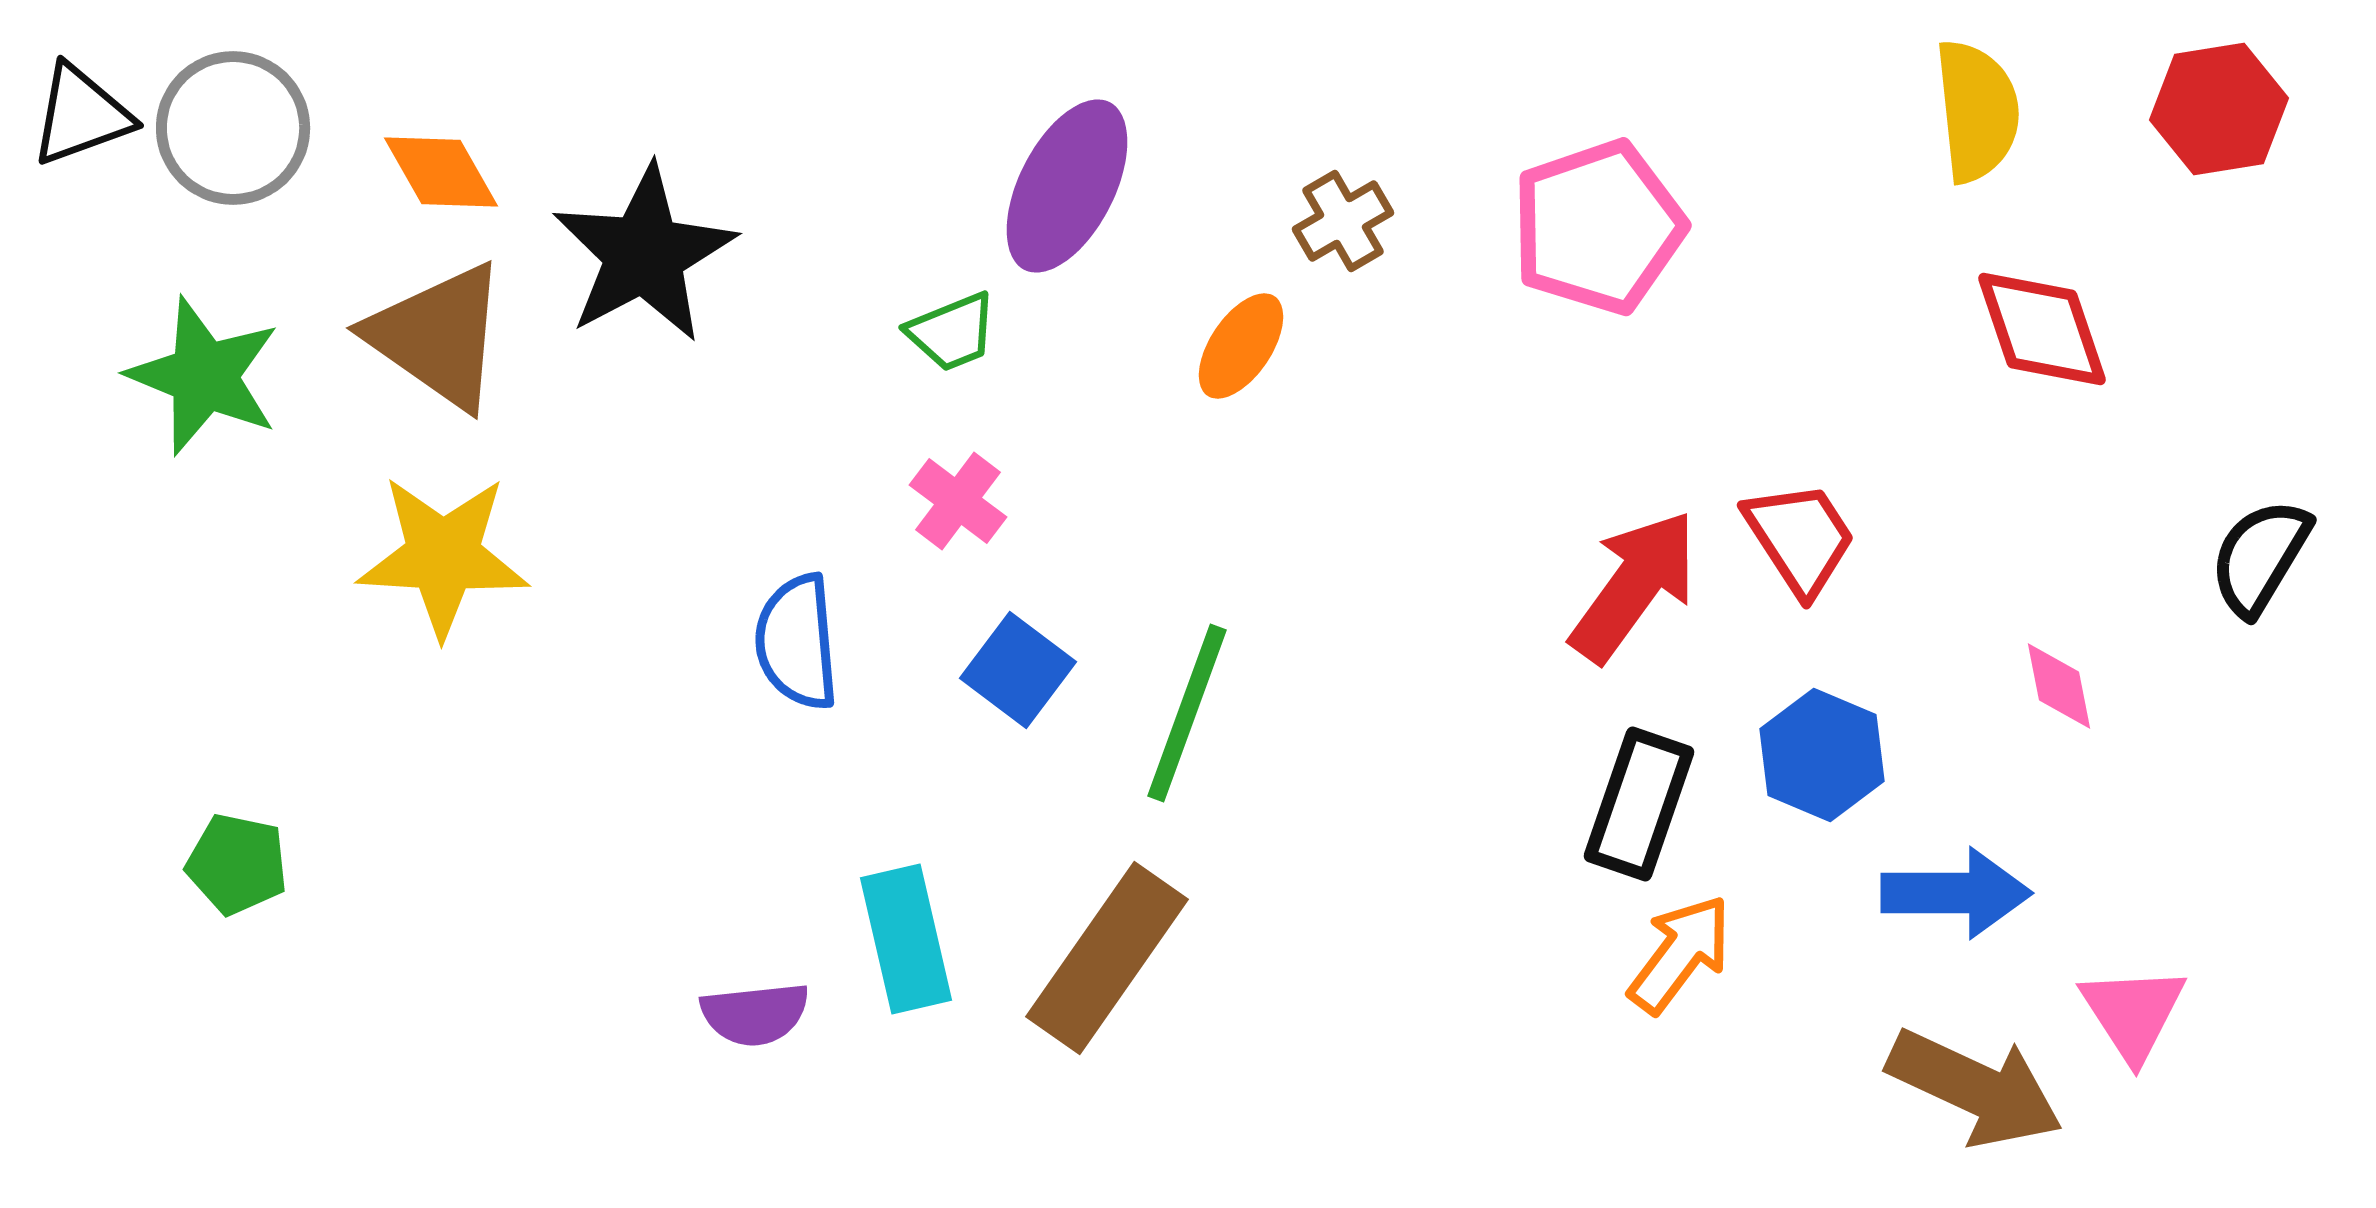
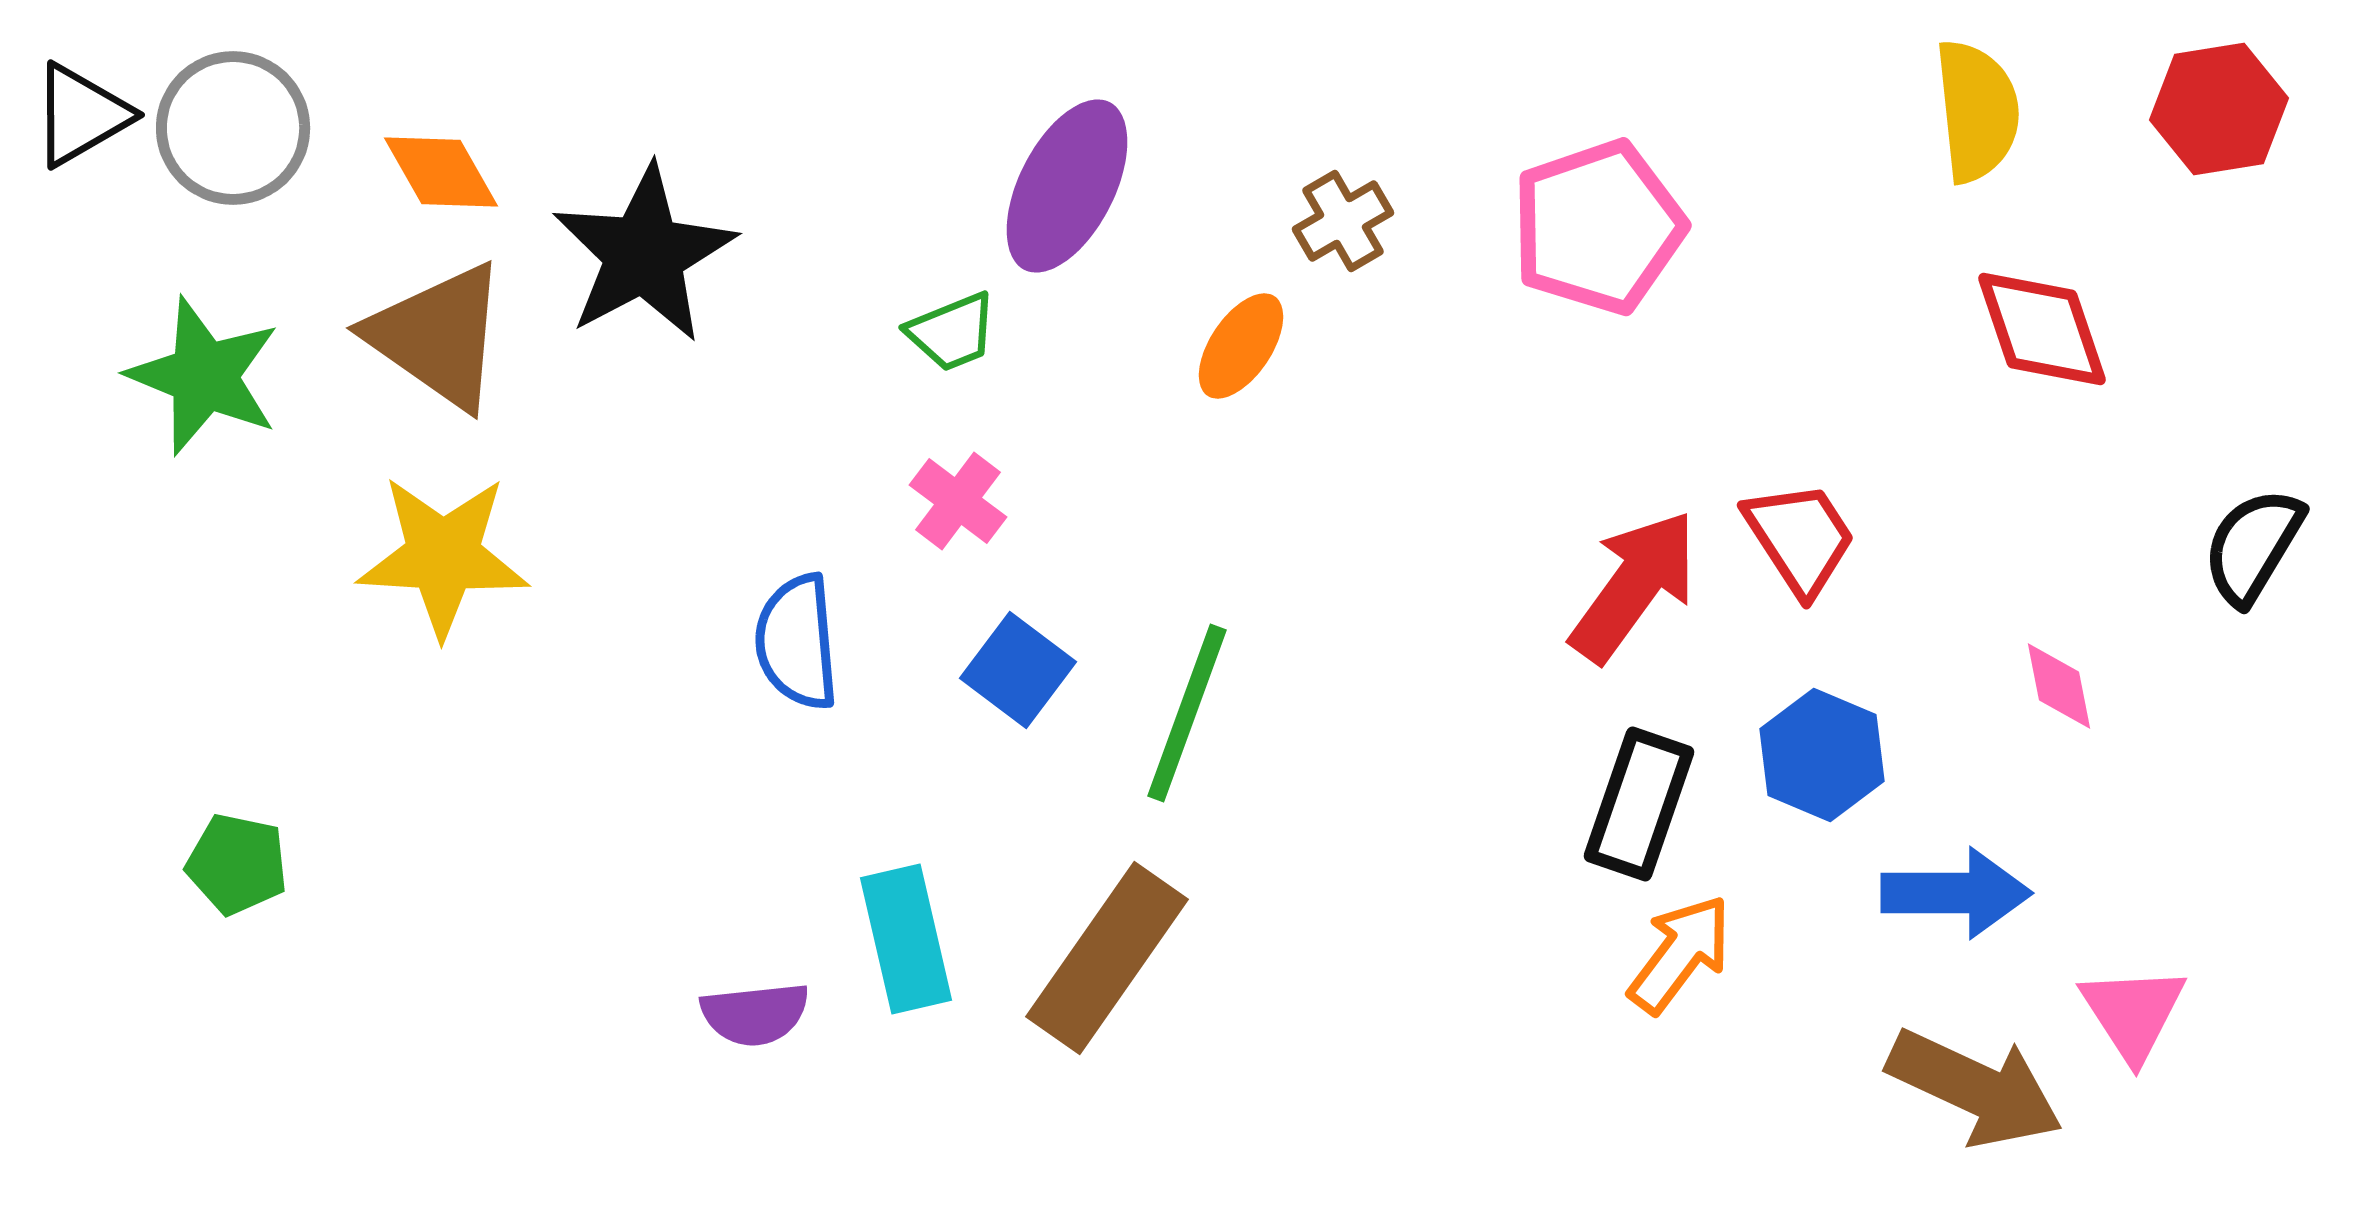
black triangle: rotated 10 degrees counterclockwise
black semicircle: moved 7 px left, 11 px up
